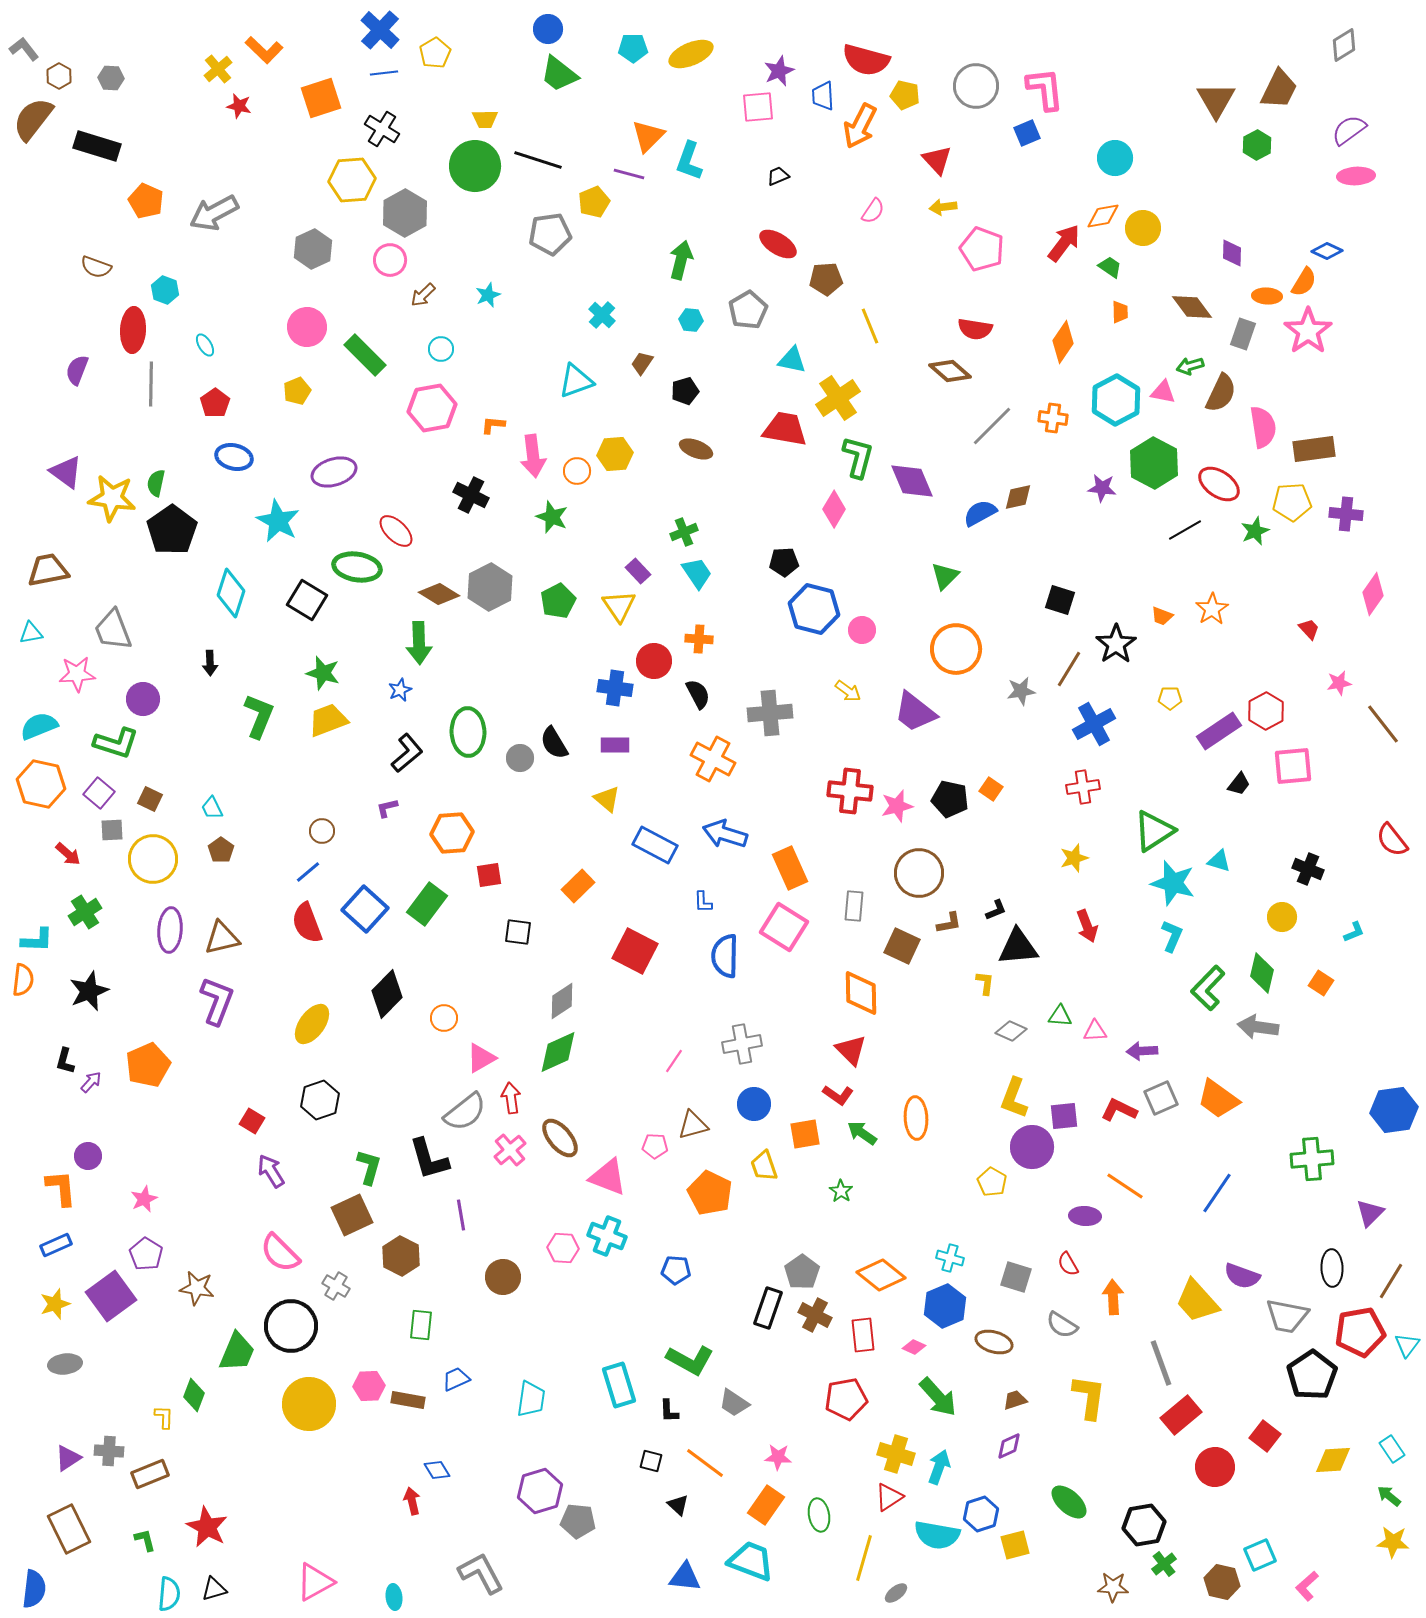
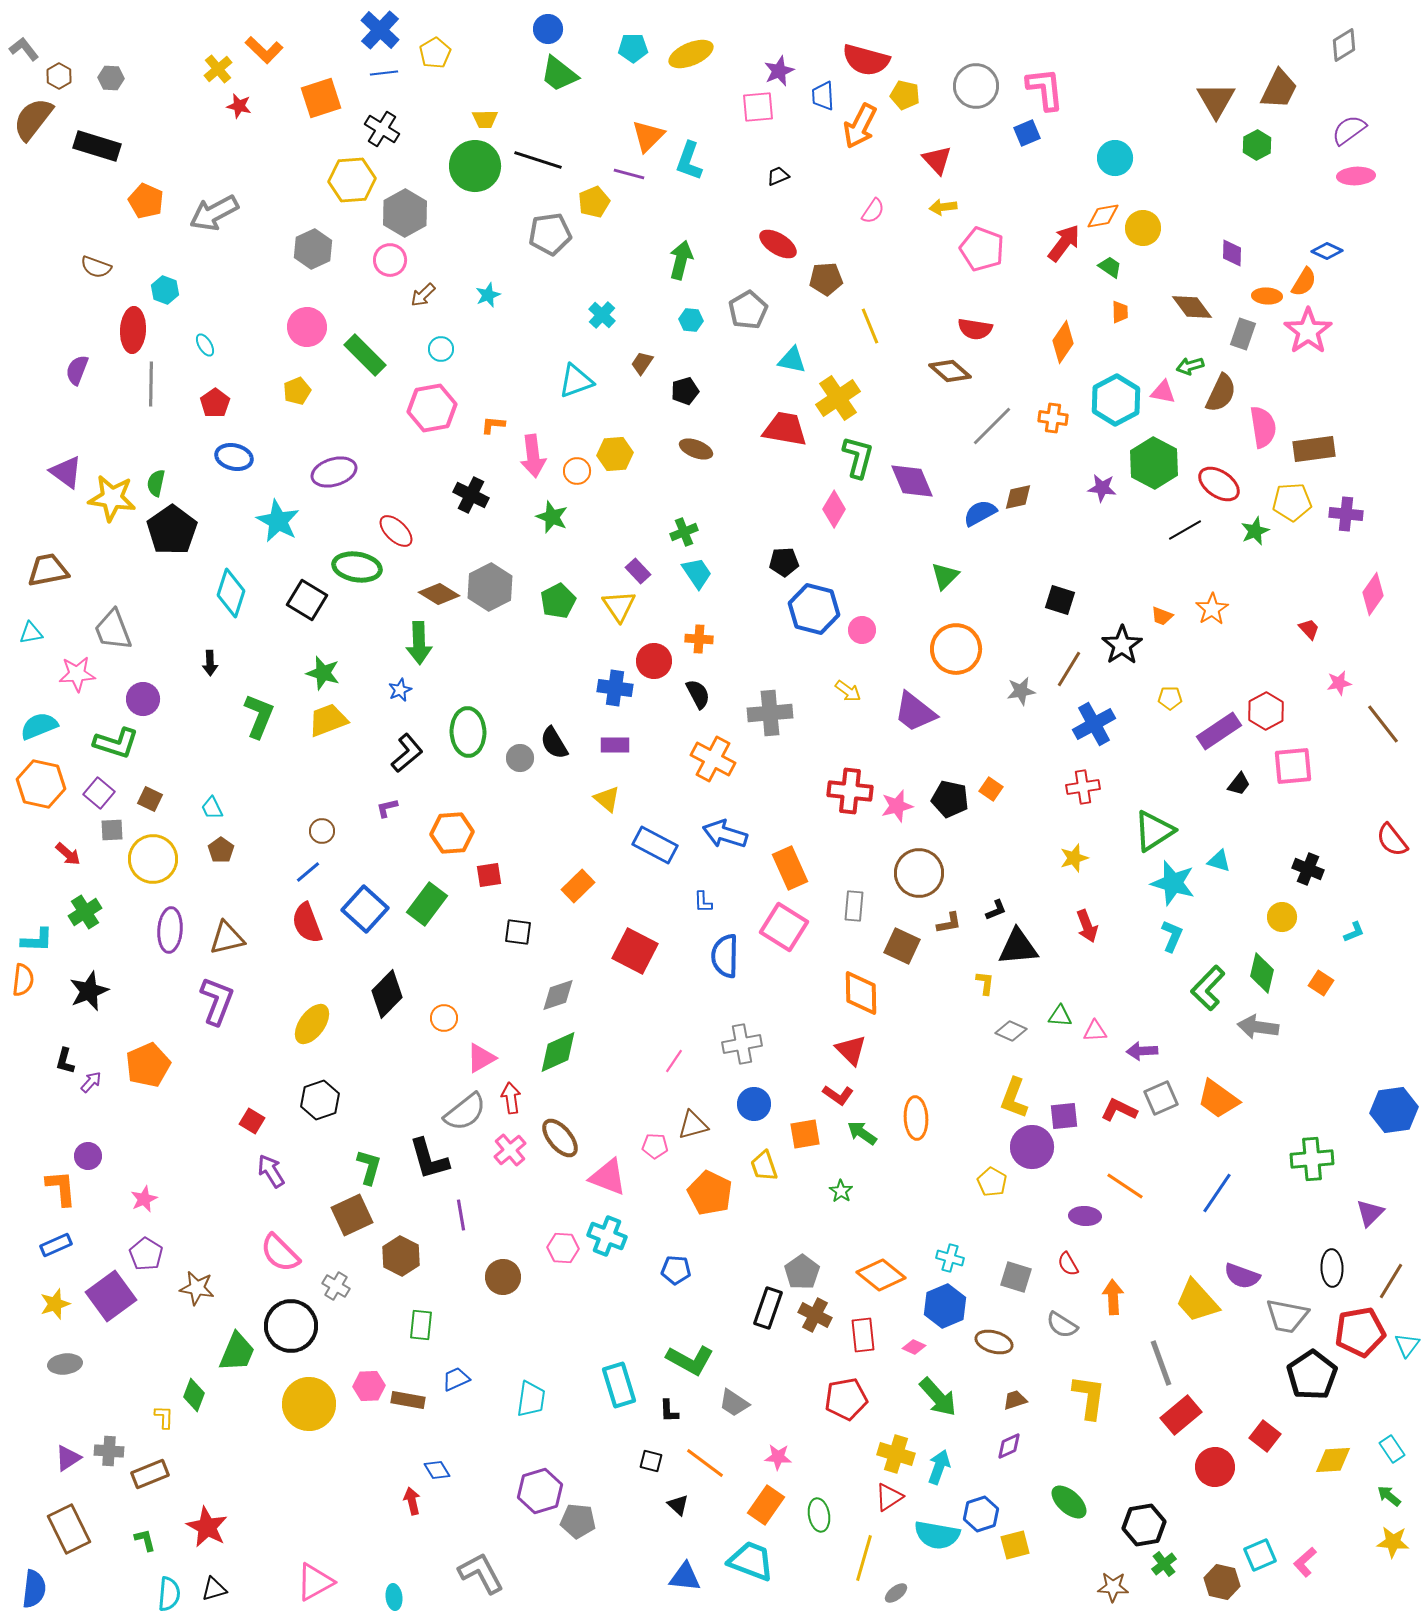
black star at (1116, 644): moved 6 px right, 1 px down
brown triangle at (222, 938): moved 5 px right
gray diamond at (562, 1001): moved 4 px left, 6 px up; rotated 15 degrees clockwise
pink L-shape at (1307, 1586): moved 2 px left, 24 px up
